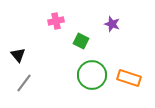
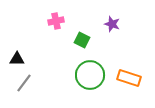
green square: moved 1 px right, 1 px up
black triangle: moved 1 px left, 4 px down; rotated 49 degrees counterclockwise
green circle: moved 2 px left
